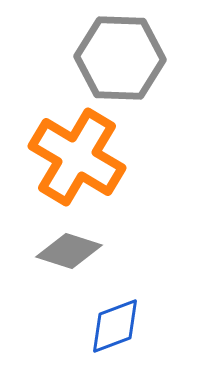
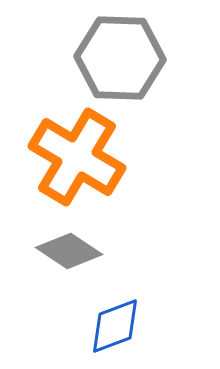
gray diamond: rotated 16 degrees clockwise
